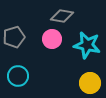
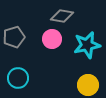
cyan star: rotated 24 degrees counterclockwise
cyan circle: moved 2 px down
yellow circle: moved 2 px left, 2 px down
